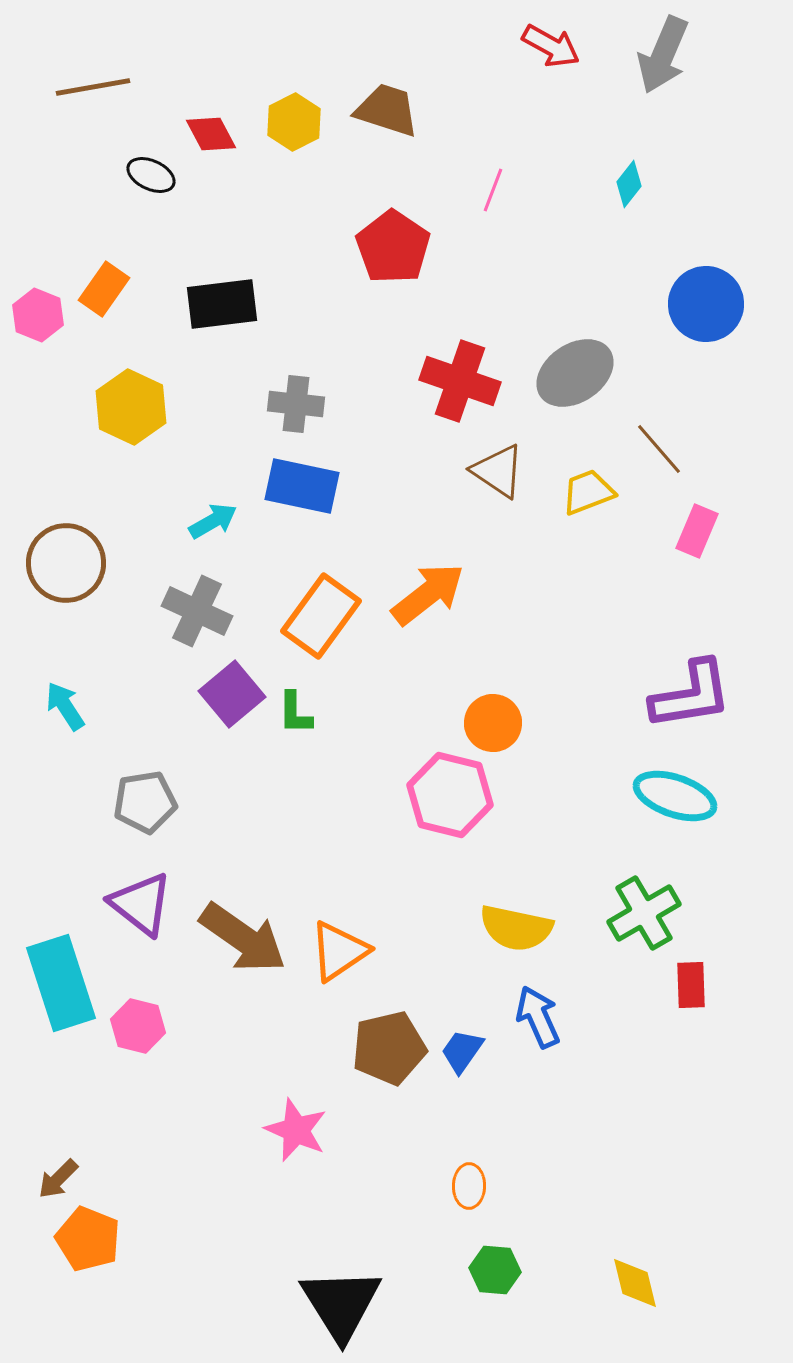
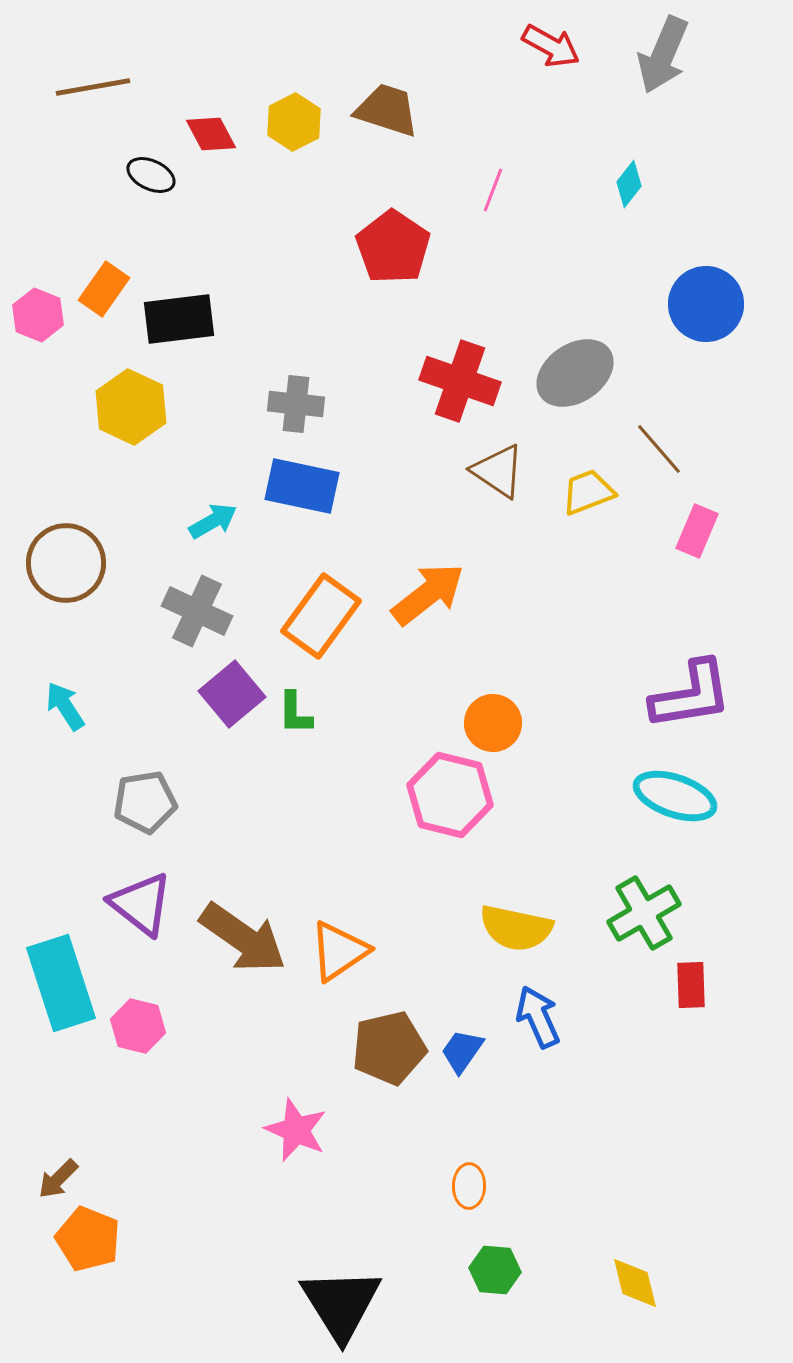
black rectangle at (222, 304): moved 43 px left, 15 px down
